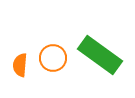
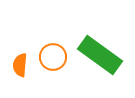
orange circle: moved 1 px up
